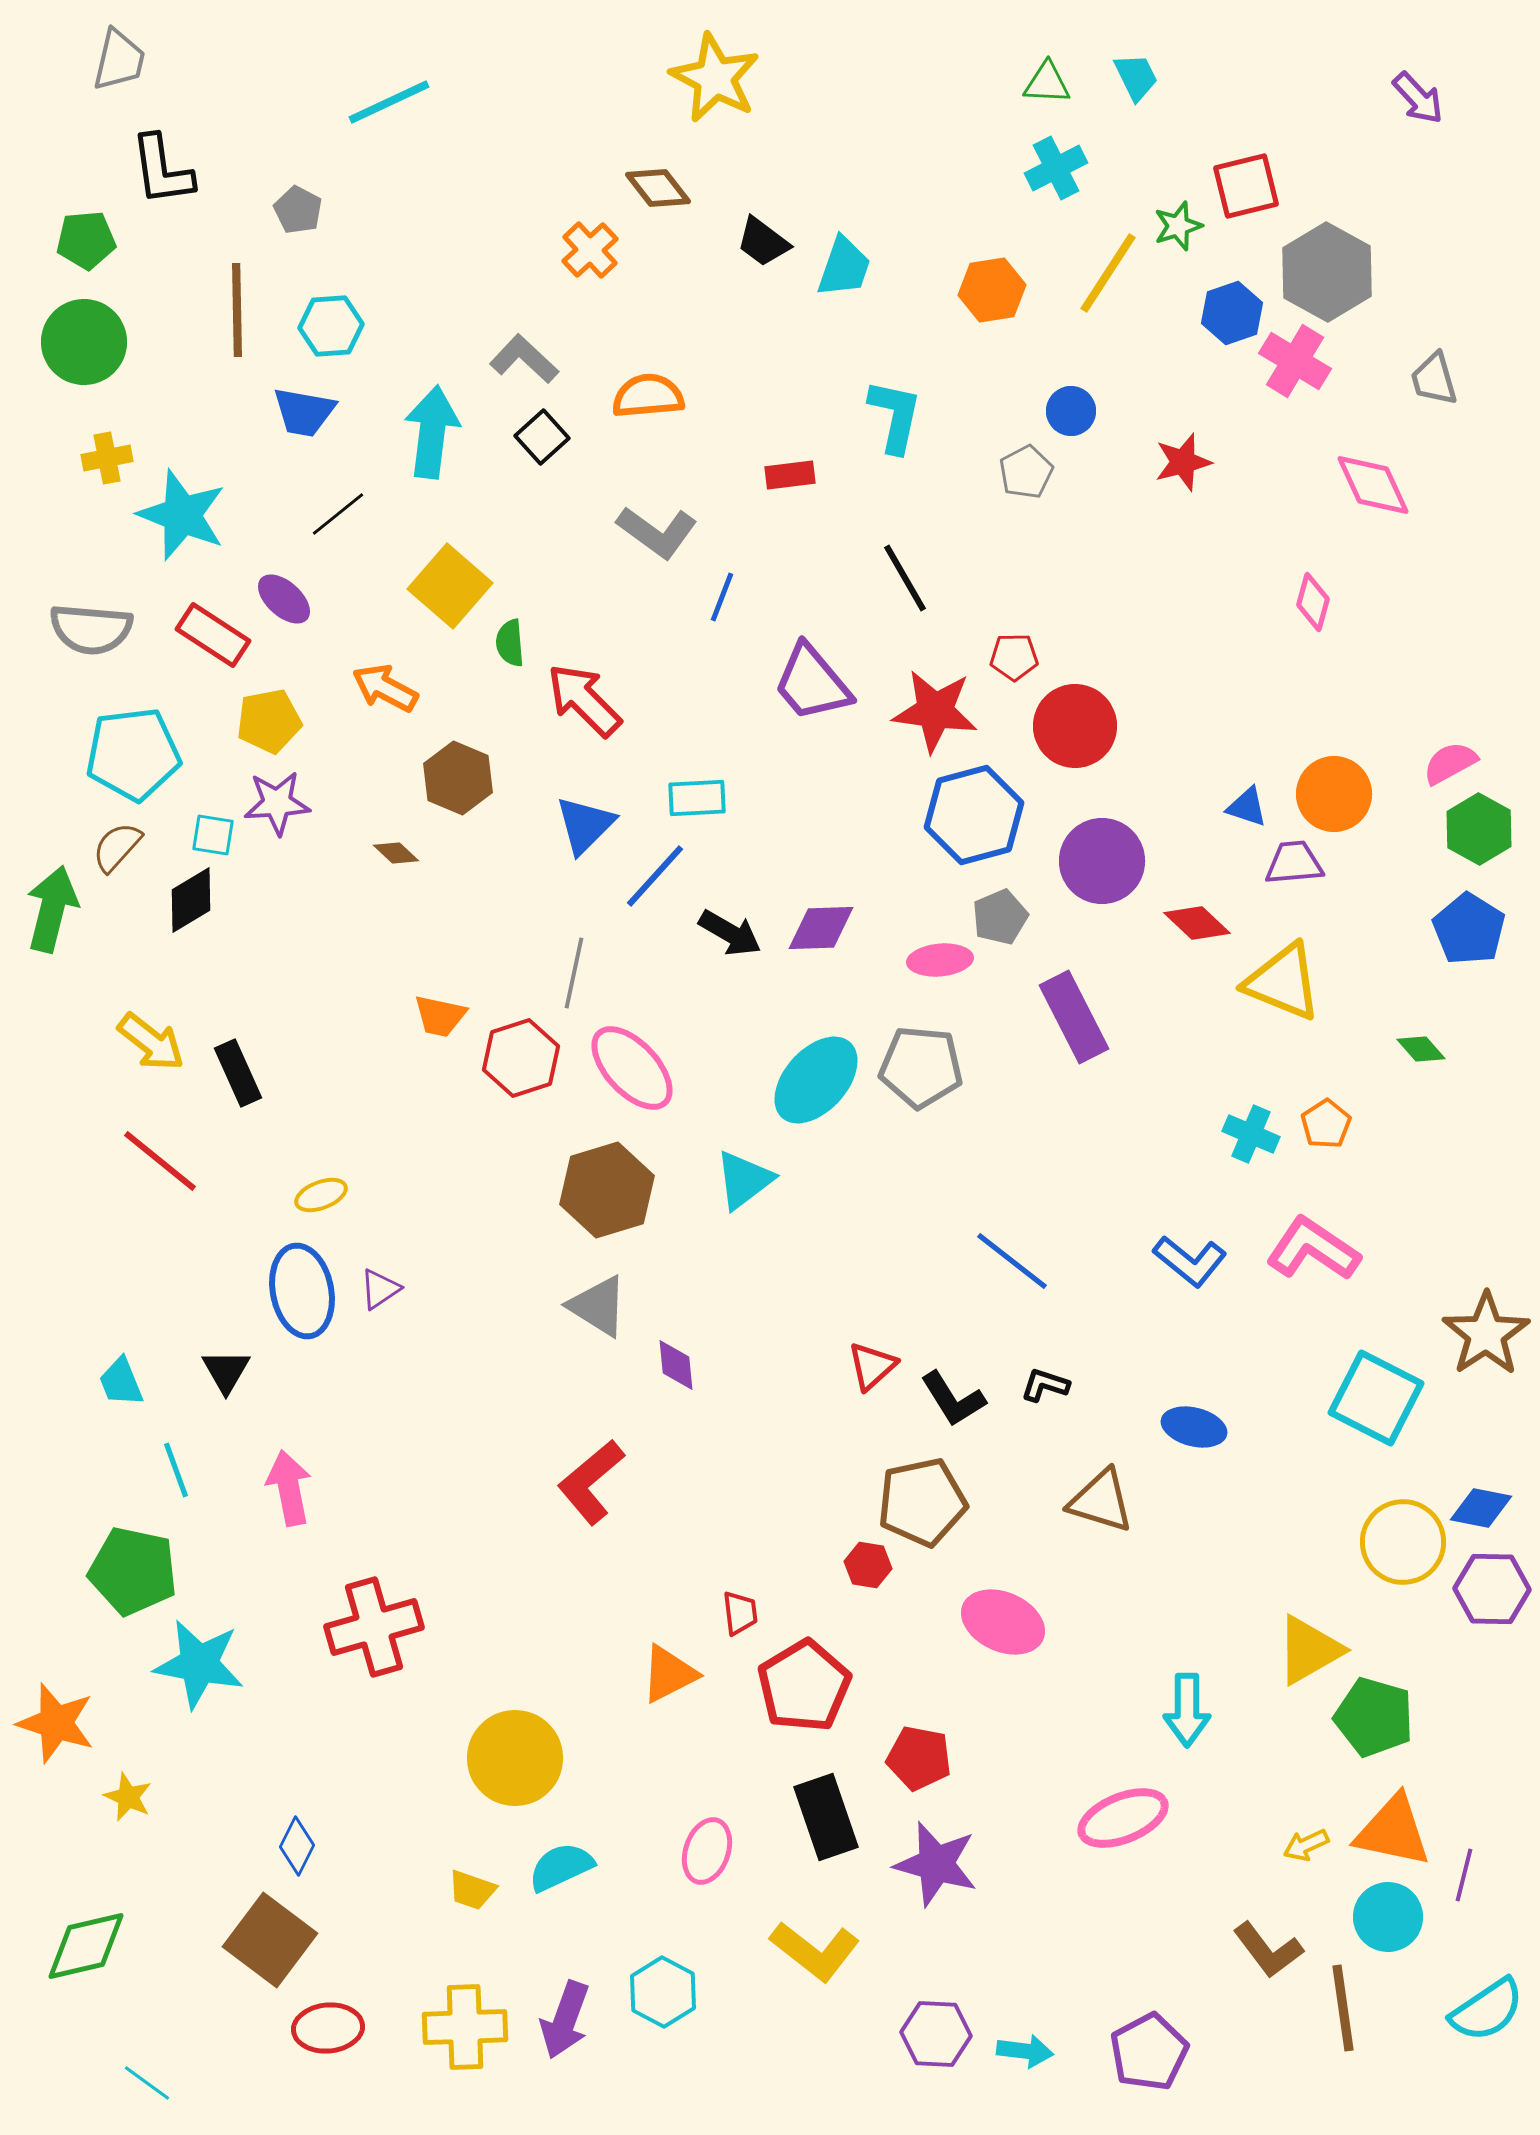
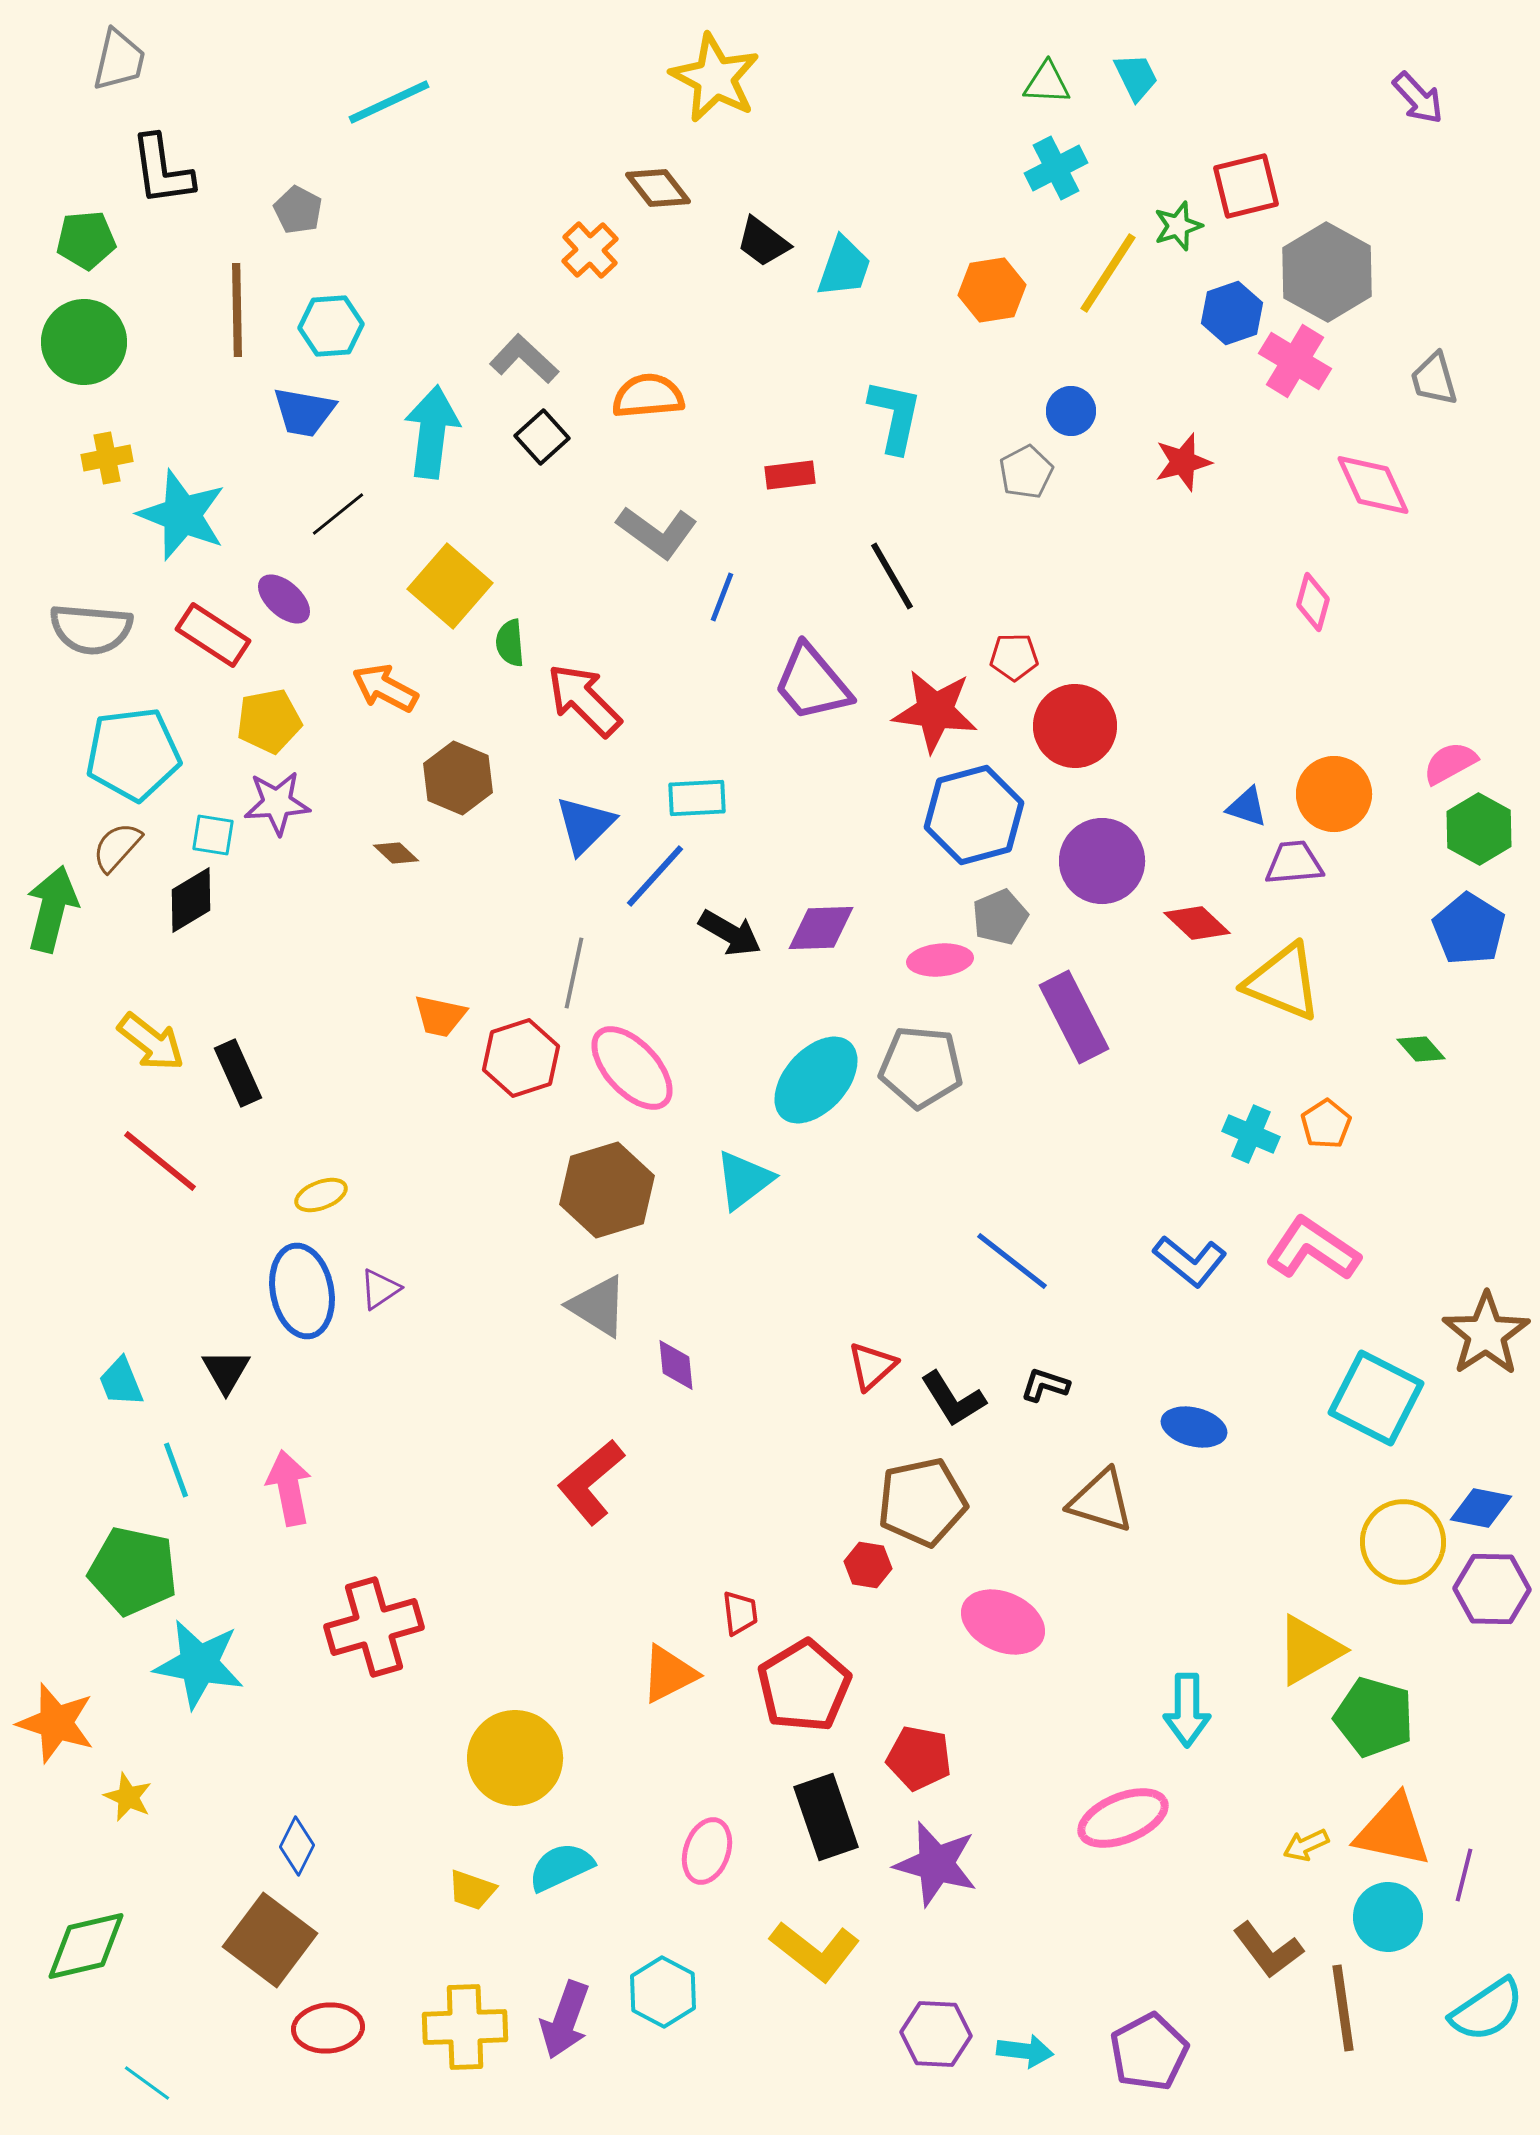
black line at (905, 578): moved 13 px left, 2 px up
